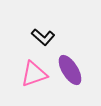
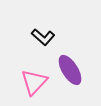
pink triangle: moved 8 px down; rotated 28 degrees counterclockwise
